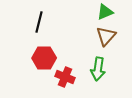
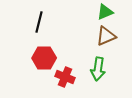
brown triangle: rotated 25 degrees clockwise
